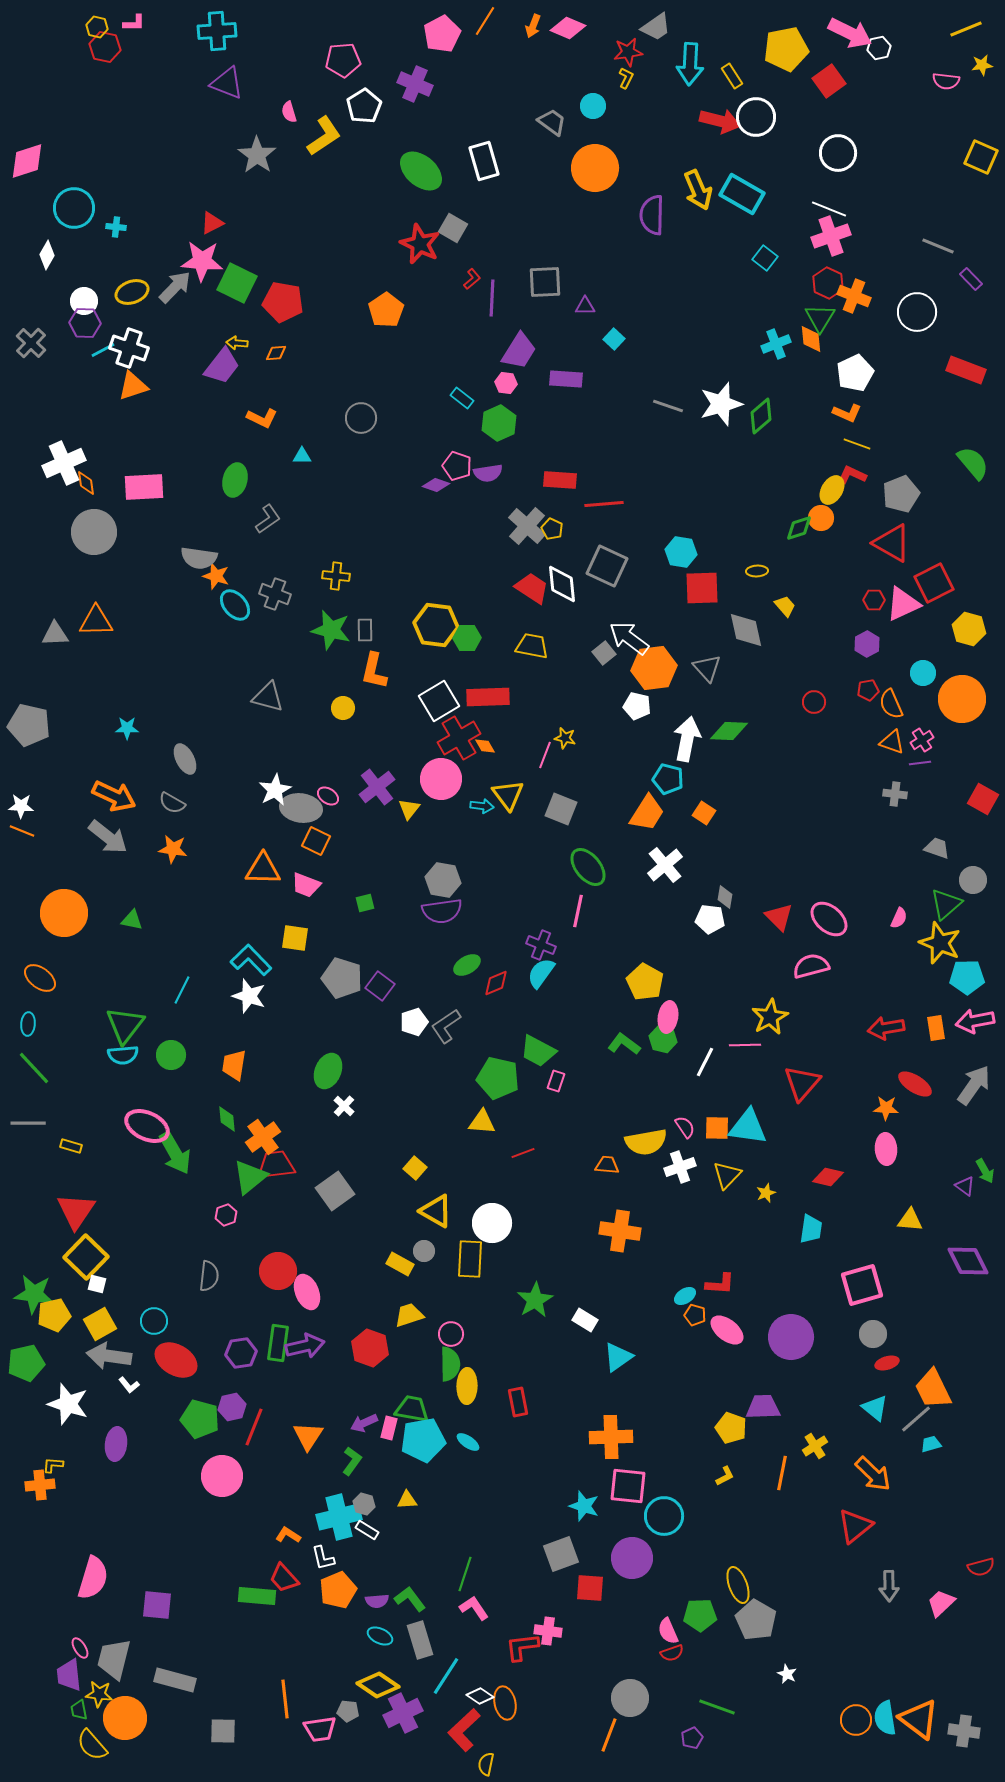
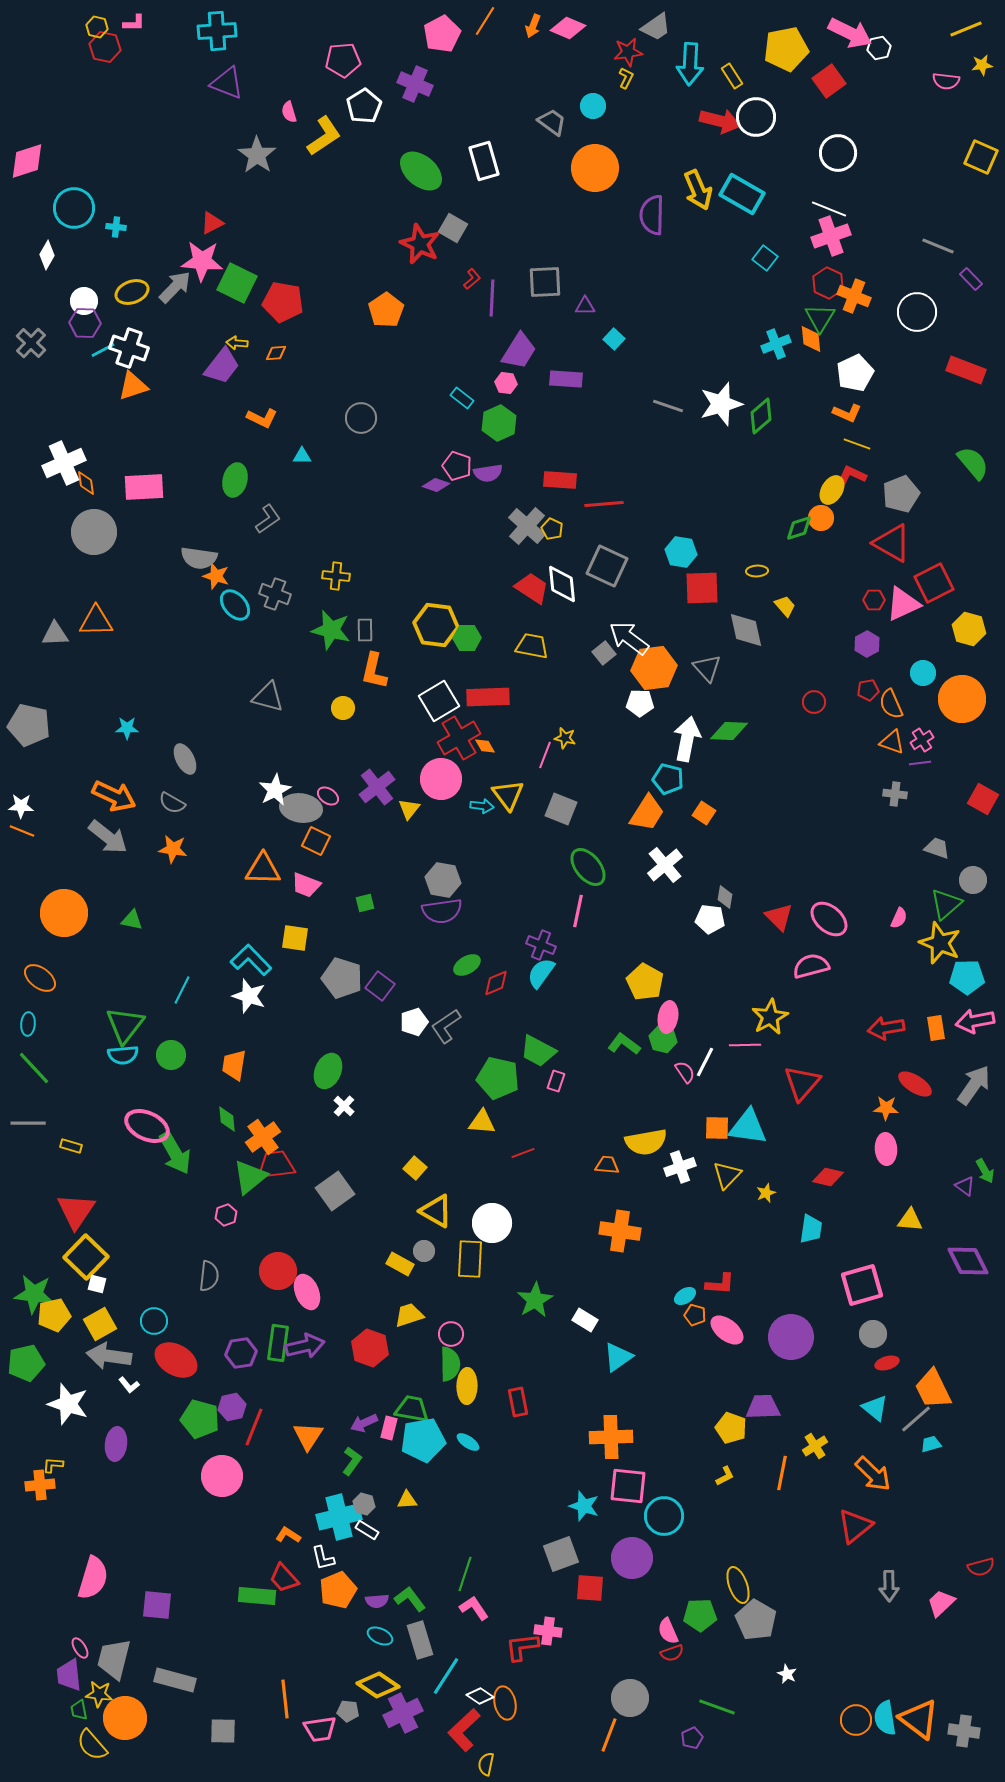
white pentagon at (637, 706): moved 3 px right, 3 px up; rotated 12 degrees counterclockwise
pink semicircle at (685, 1127): moved 55 px up
